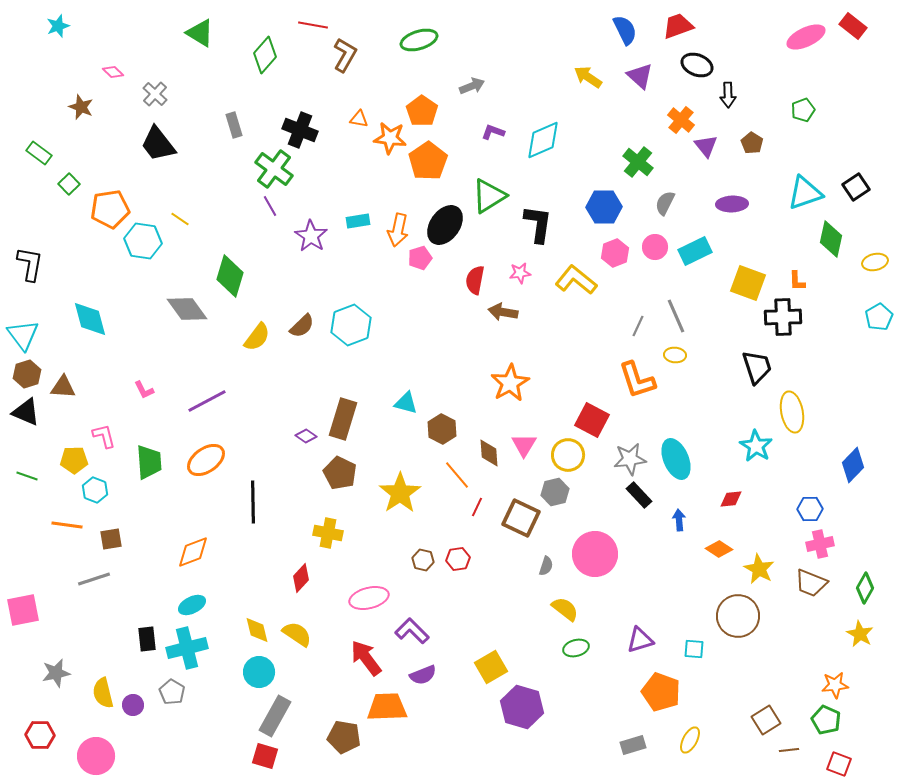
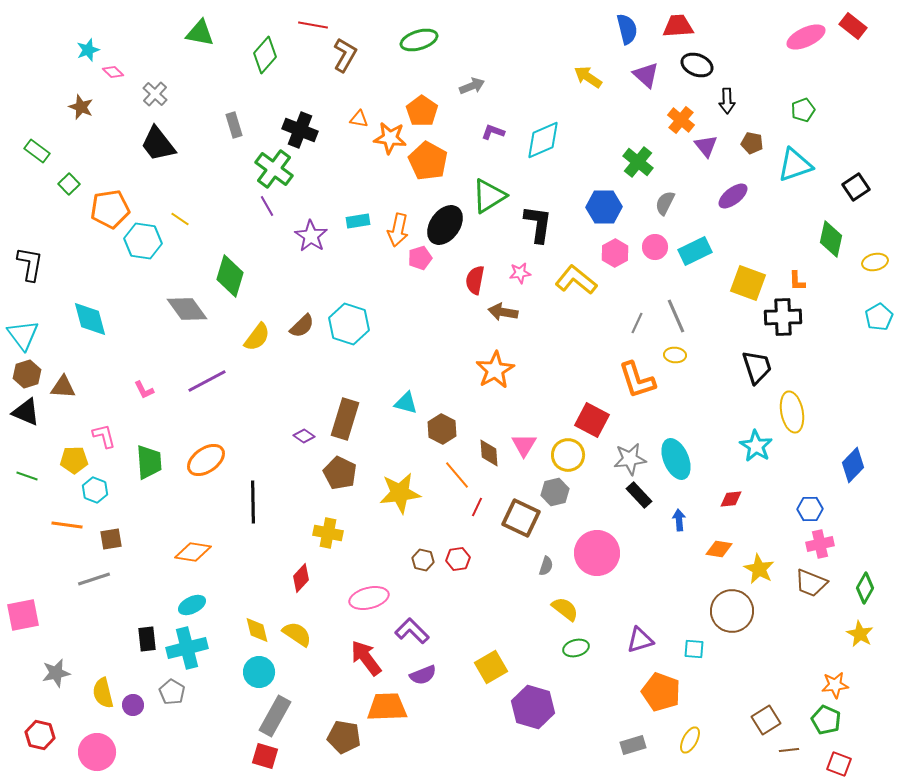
cyan star at (58, 26): moved 30 px right, 24 px down
red trapezoid at (678, 26): rotated 16 degrees clockwise
blue semicircle at (625, 30): moved 2 px right, 1 px up; rotated 12 degrees clockwise
green triangle at (200, 33): rotated 20 degrees counterclockwise
purple triangle at (640, 76): moved 6 px right, 1 px up
black arrow at (728, 95): moved 1 px left, 6 px down
brown pentagon at (752, 143): rotated 20 degrees counterclockwise
green rectangle at (39, 153): moved 2 px left, 2 px up
orange pentagon at (428, 161): rotated 9 degrees counterclockwise
cyan triangle at (805, 193): moved 10 px left, 28 px up
purple ellipse at (732, 204): moved 1 px right, 8 px up; rotated 36 degrees counterclockwise
purple line at (270, 206): moved 3 px left
pink hexagon at (615, 253): rotated 8 degrees counterclockwise
cyan hexagon at (351, 325): moved 2 px left, 1 px up; rotated 21 degrees counterclockwise
gray line at (638, 326): moved 1 px left, 3 px up
orange star at (510, 383): moved 15 px left, 13 px up
purple line at (207, 401): moved 20 px up
brown rectangle at (343, 419): moved 2 px right
purple diamond at (306, 436): moved 2 px left
yellow star at (400, 493): rotated 27 degrees clockwise
orange diamond at (719, 549): rotated 24 degrees counterclockwise
orange diamond at (193, 552): rotated 30 degrees clockwise
pink circle at (595, 554): moved 2 px right, 1 px up
pink square at (23, 610): moved 5 px down
brown circle at (738, 616): moved 6 px left, 5 px up
purple hexagon at (522, 707): moved 11 px right
red hexagon at (40, 735): rotated 12 degrees clockwise
pink circle at (96, 756): moved 1 px right, 4 px up
